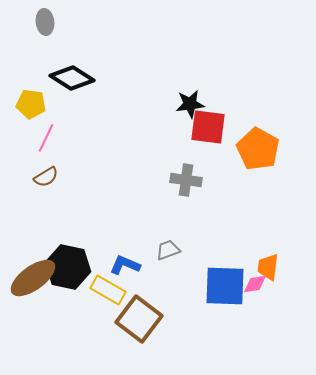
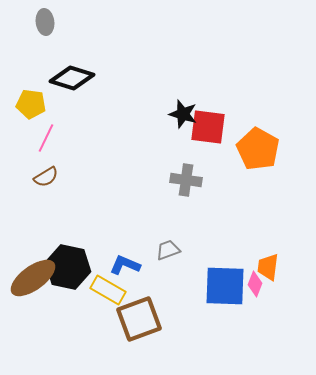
black diamond: rotated 15 degrees counterclockwise
black star: moved 7 px left, 10 px down; rotated 24 degrees clockwise
pink diamond: rotated 60 degrees counterclockwise
brown square: rotated 33 degrees clockwise
